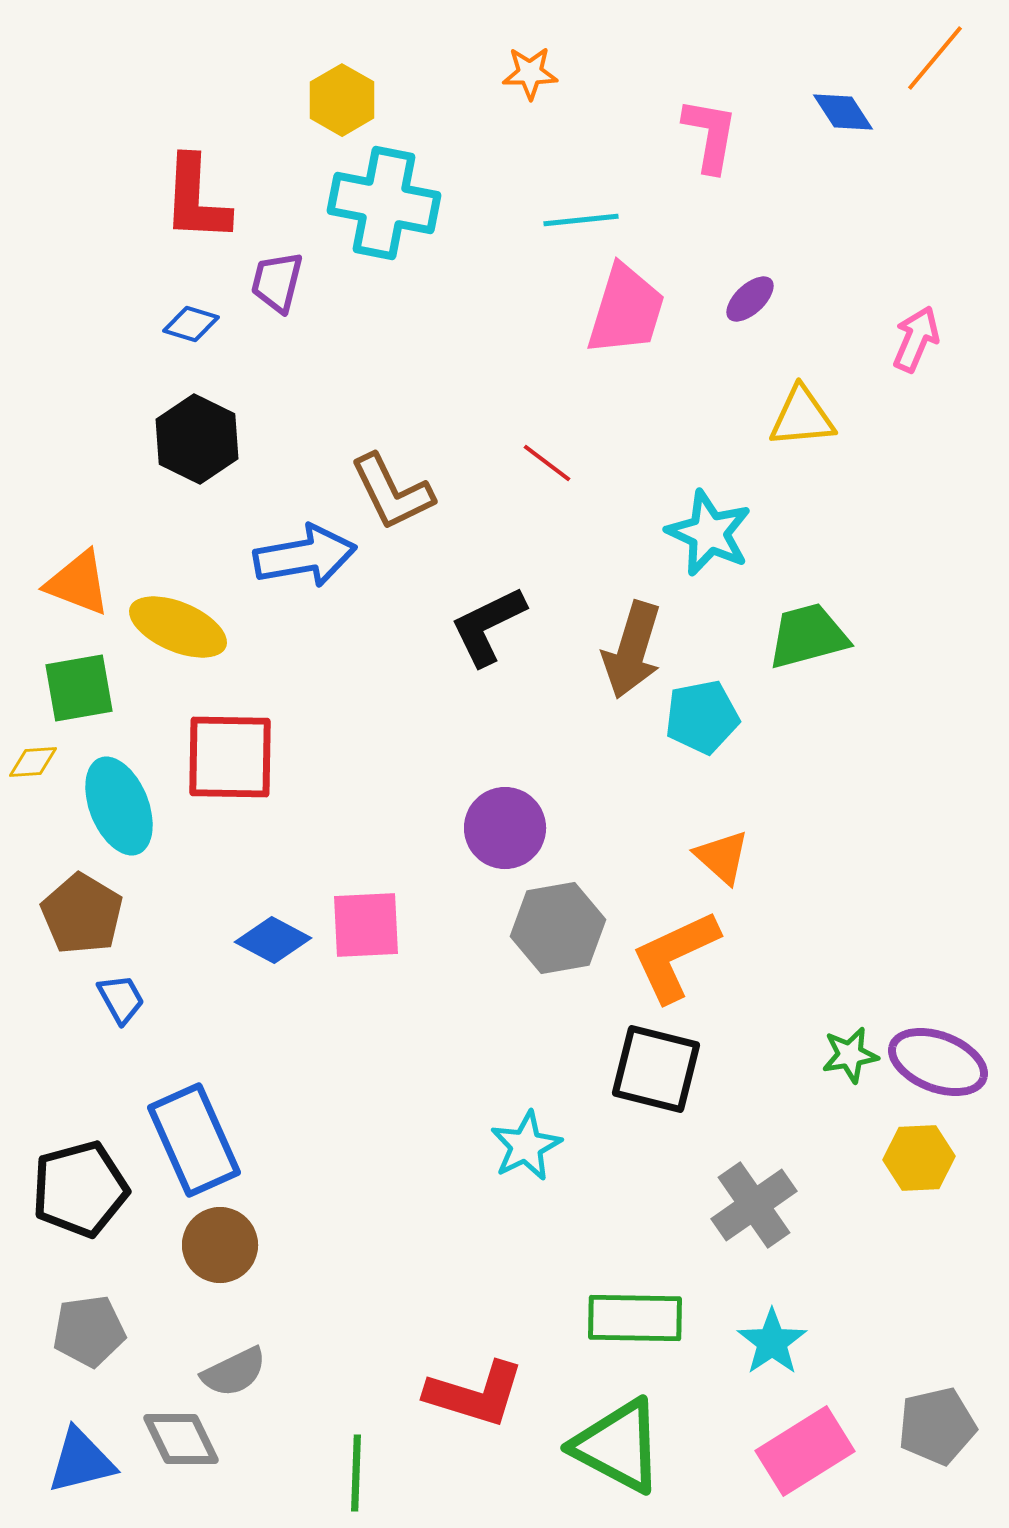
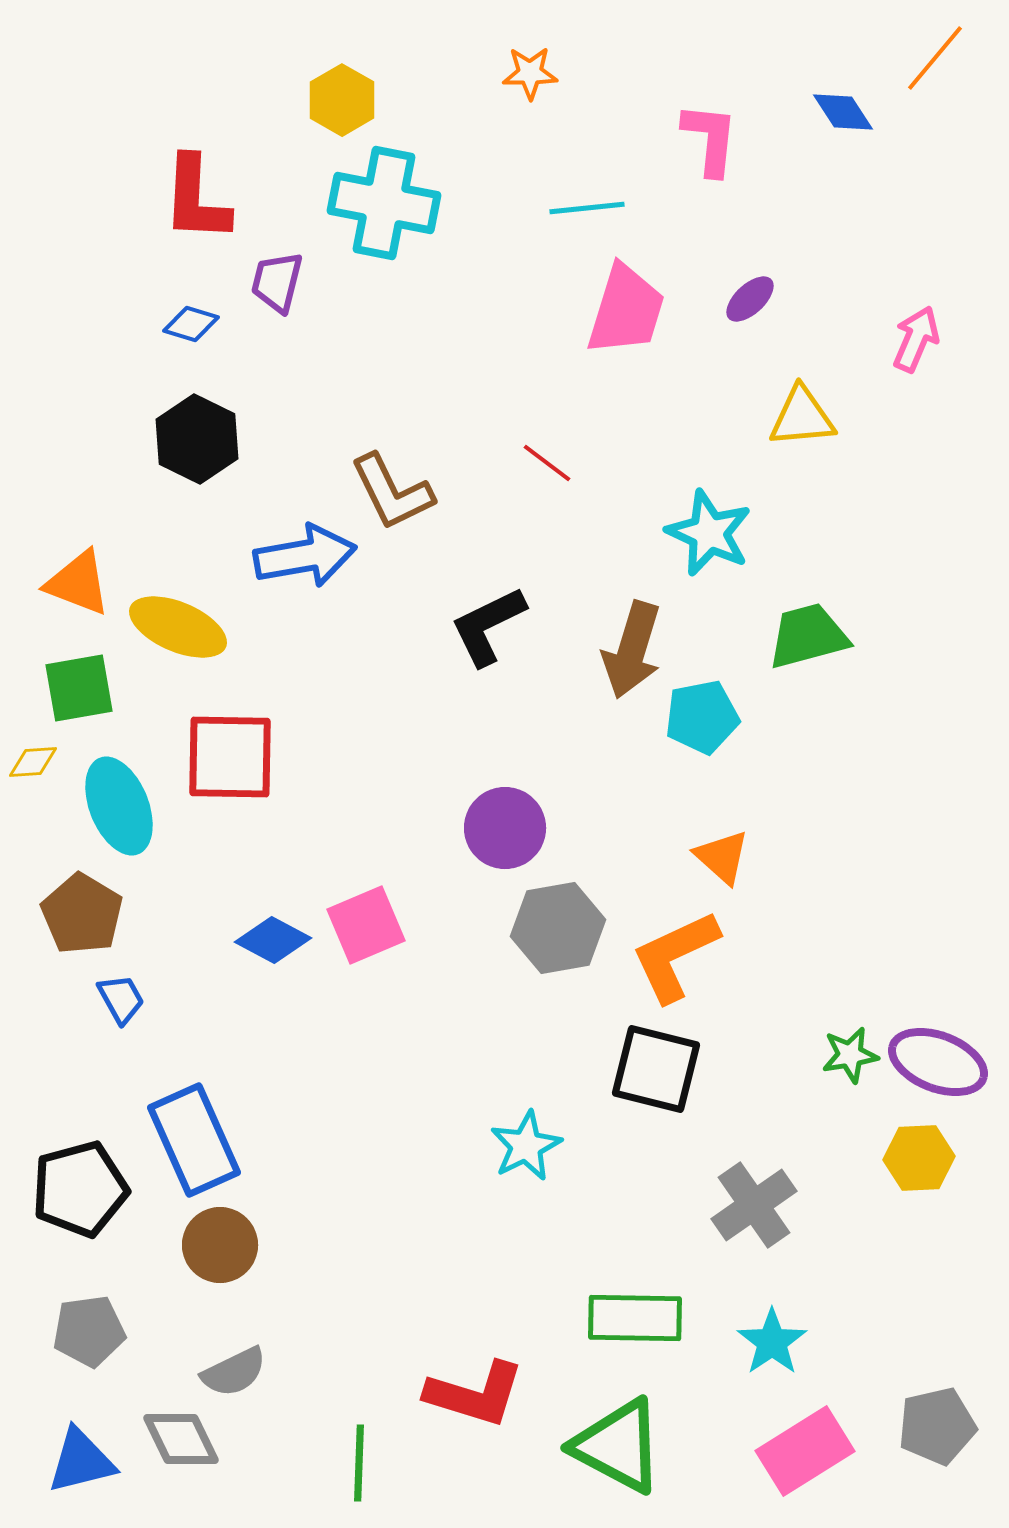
pink L-shape at (710, 135): moved 4 px down; rotated 4 degrees counterclockwise
cyan line at (581, 220): moved 6 px right, 12 px up
pink square at (366, 925): rotated 20 degrees counterclockwise
green line at (356, 1473): moved 3 px right, 10 px up
